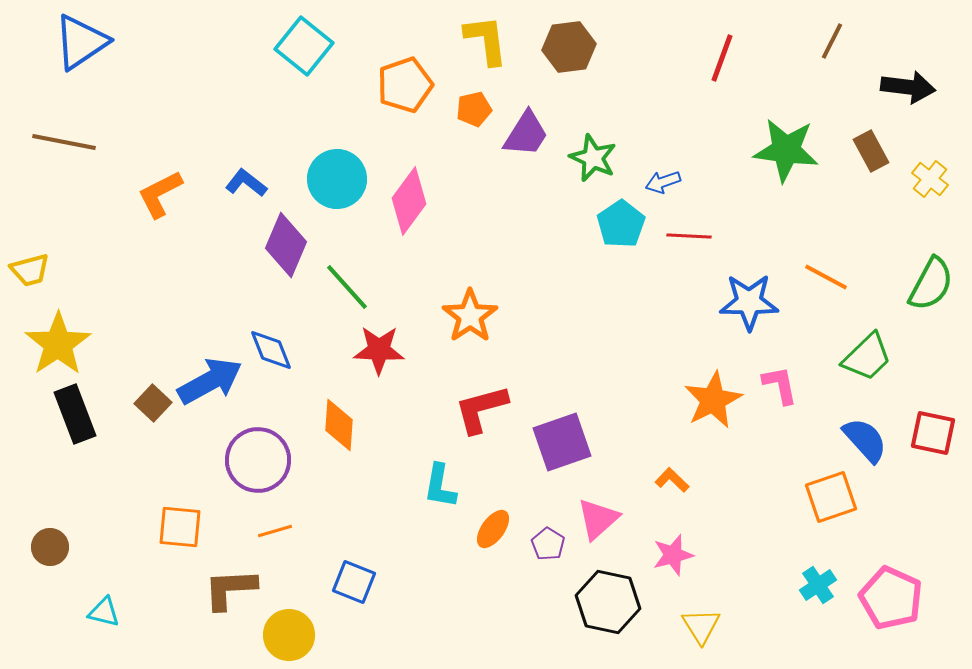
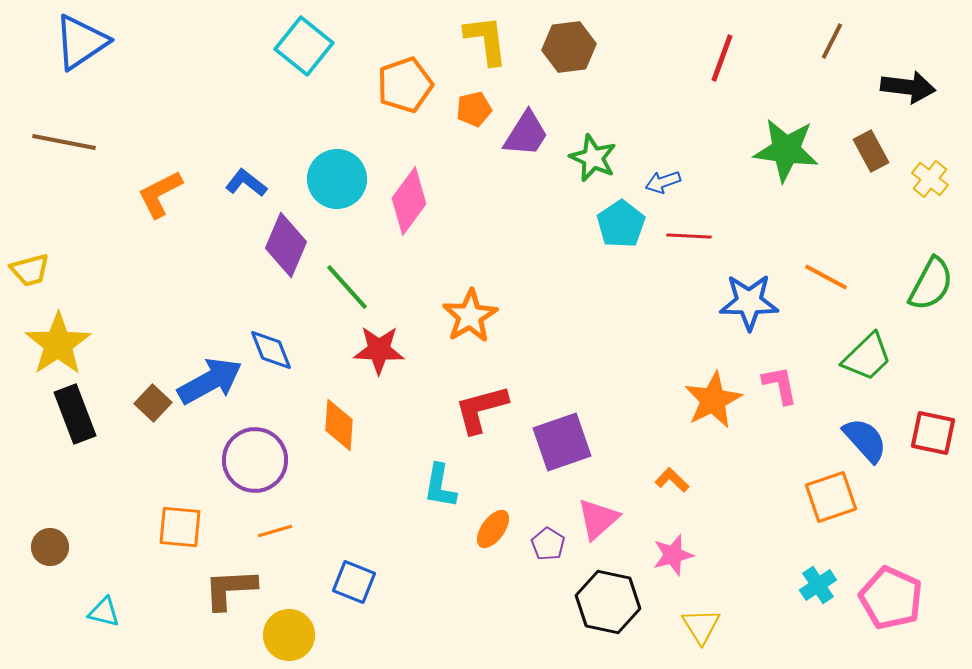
orange star at (470, 316): rotated 4 degrees clockwise
purple circle at (258, 460): moved 3 px left
